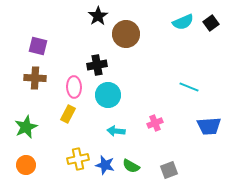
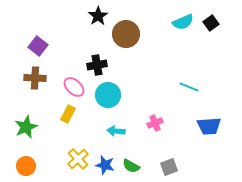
purple square: rotated 24 degrees clockwise
pink ellipse: rotated 45 degrees counterclockwise
yellow cross: rotated 30 degrees counterclockwise
orange circle: moved 1 px down
gray square: moved 3 px up
